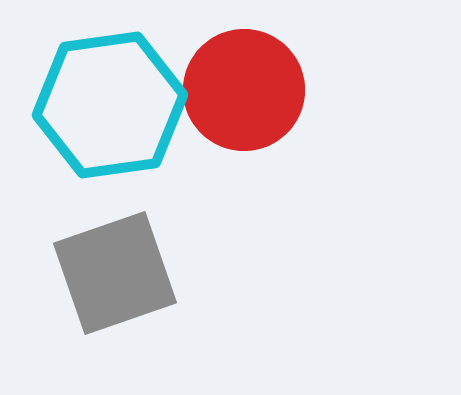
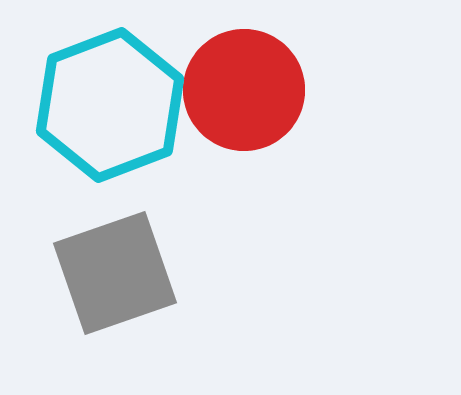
cyan hexagon: rotated 13 degrees counterclockwise
